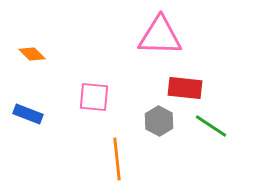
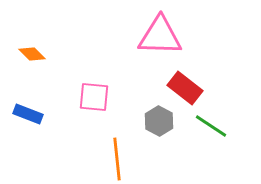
red rectangle: rotated 32 degrees clockwise
